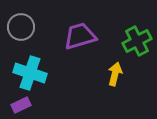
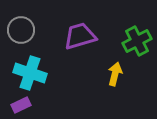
gray circle: moved 3 px down
